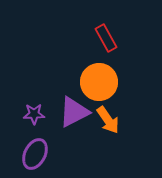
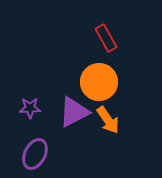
purple star: moved 4 px left, 6 px up
